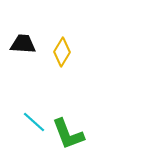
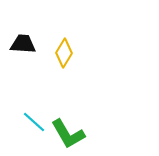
yellow diamond: moved 2 px right, 1 px down
green L-shape: rotated 9 degrees counterclockwise
